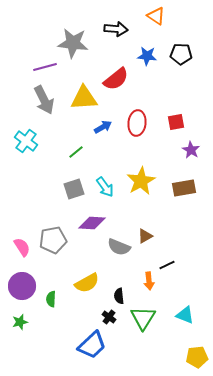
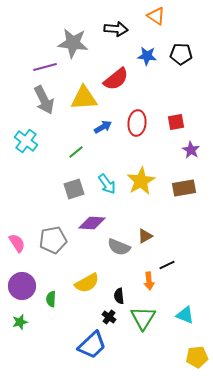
cyan arrow: moved 2 px right, 3 px up
pink semicircle: moved 5 px left, 4 px up
